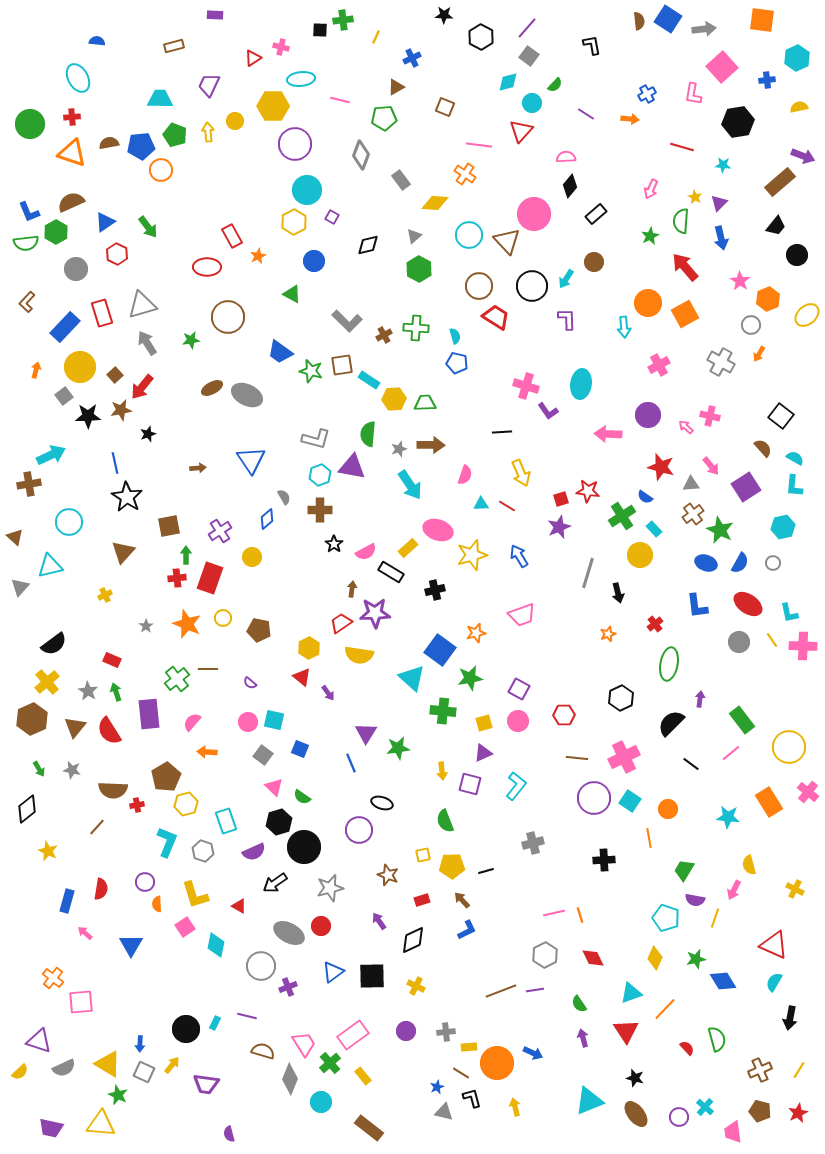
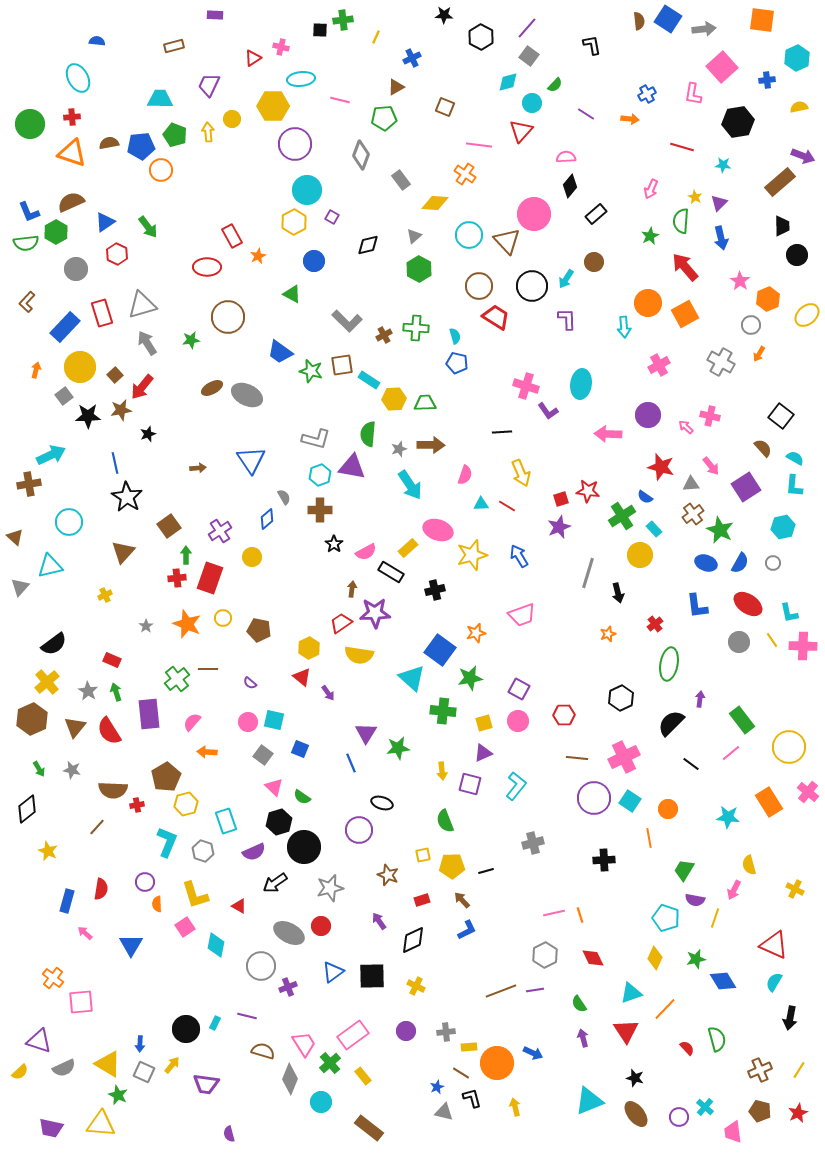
yellow circle at (235, 121): moved 3 px left, 2 px up
black trapezoid at (776, 226): moved 6 px right; rotated 40 degrees counterclockwise
brown square at (169, 526): rotated 25 degrees counterclockwise
